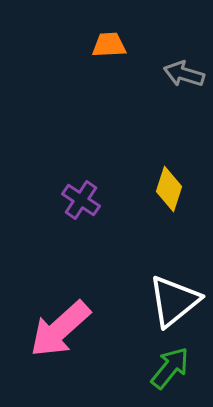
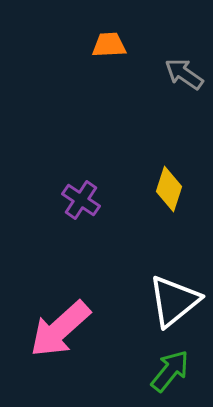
gray arrow: rotated 18 degrees clockwise
green arrow: moved 3 px down
